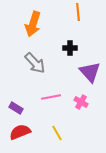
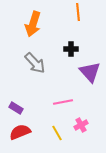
black cross: moved 1 px right, 1 px down
pink line: moved 12 px right, 5 px down
pink cross: moved 23 px down; rotated 32 degrees clockwise
